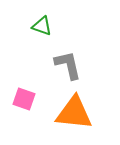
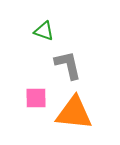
green triangle: moved 2 px right, 5 px down
pink square: moved 12 px right, 1 px up; rotated 20 degrees counterclockwise
